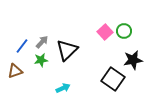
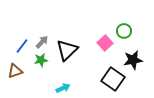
pink square: moved 11 px down
